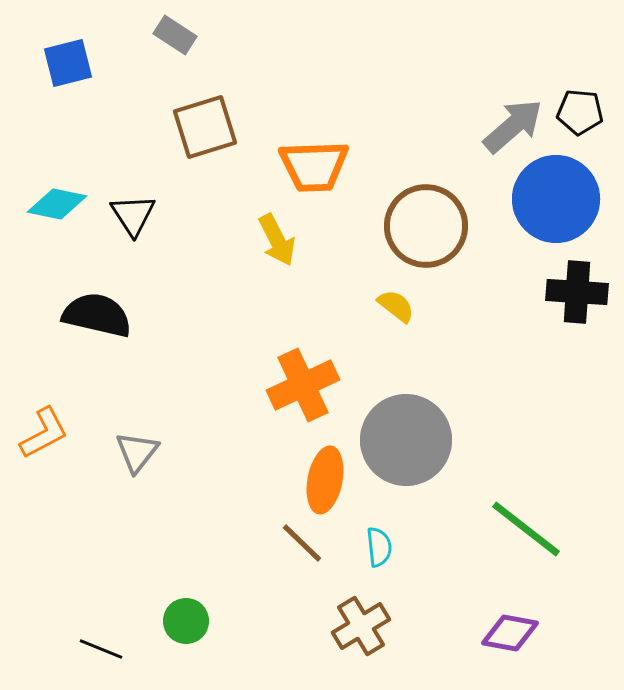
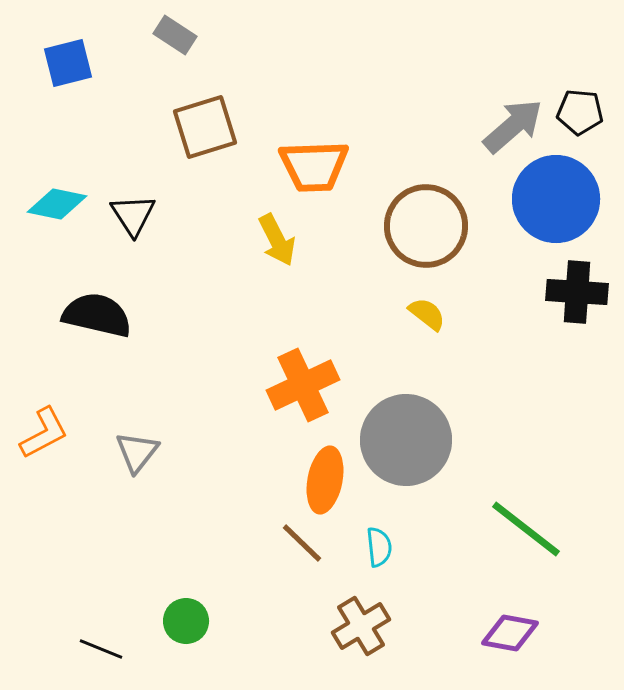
yellow semicircle: moved 31 px right, 8 px down
